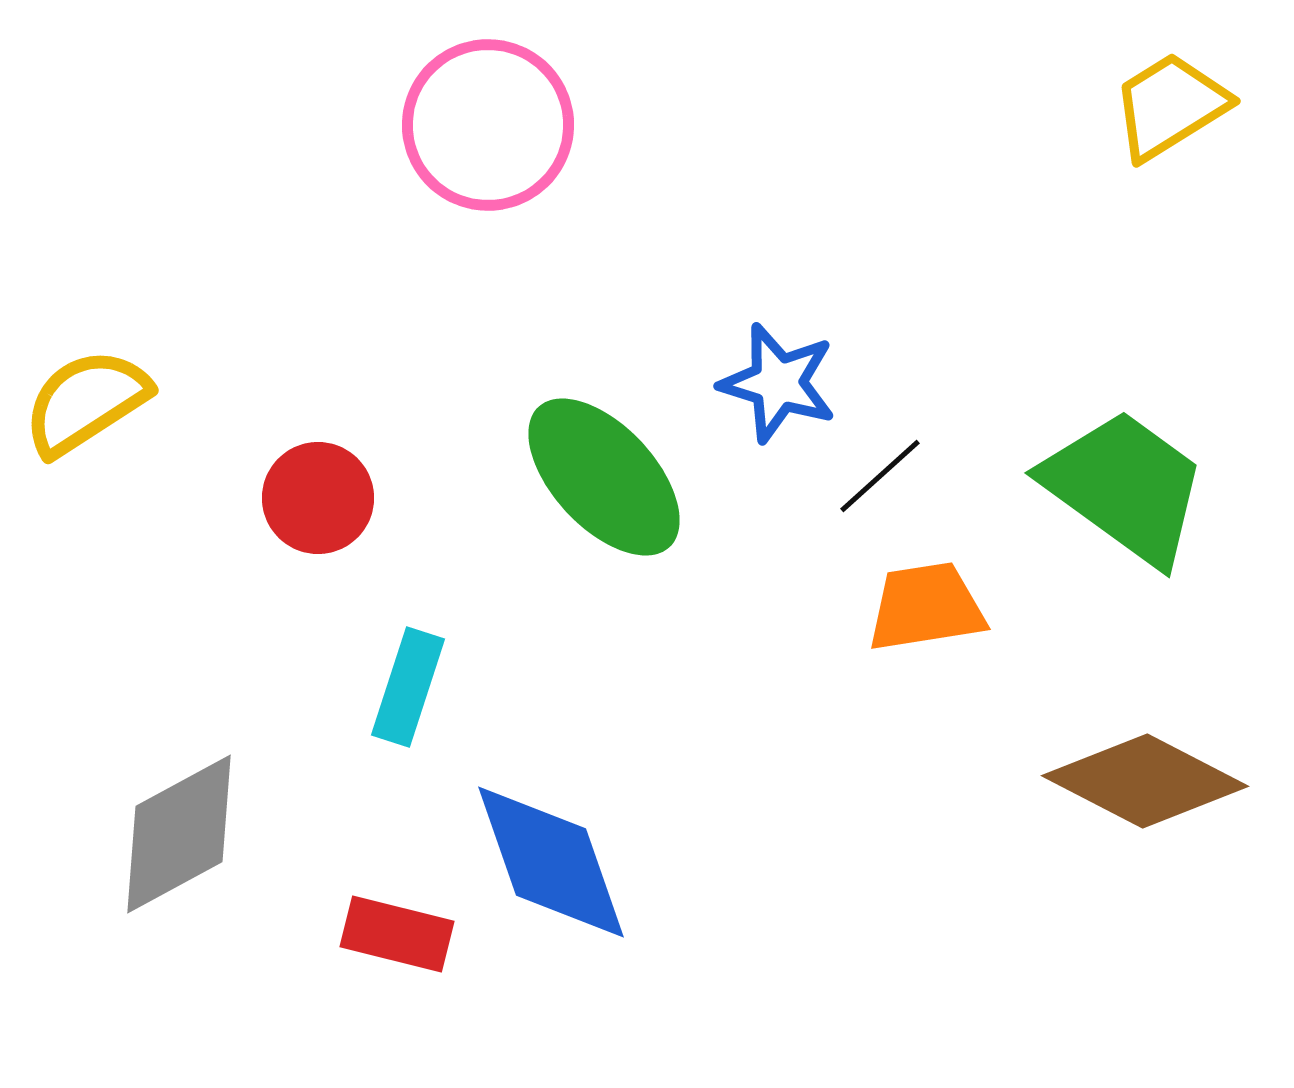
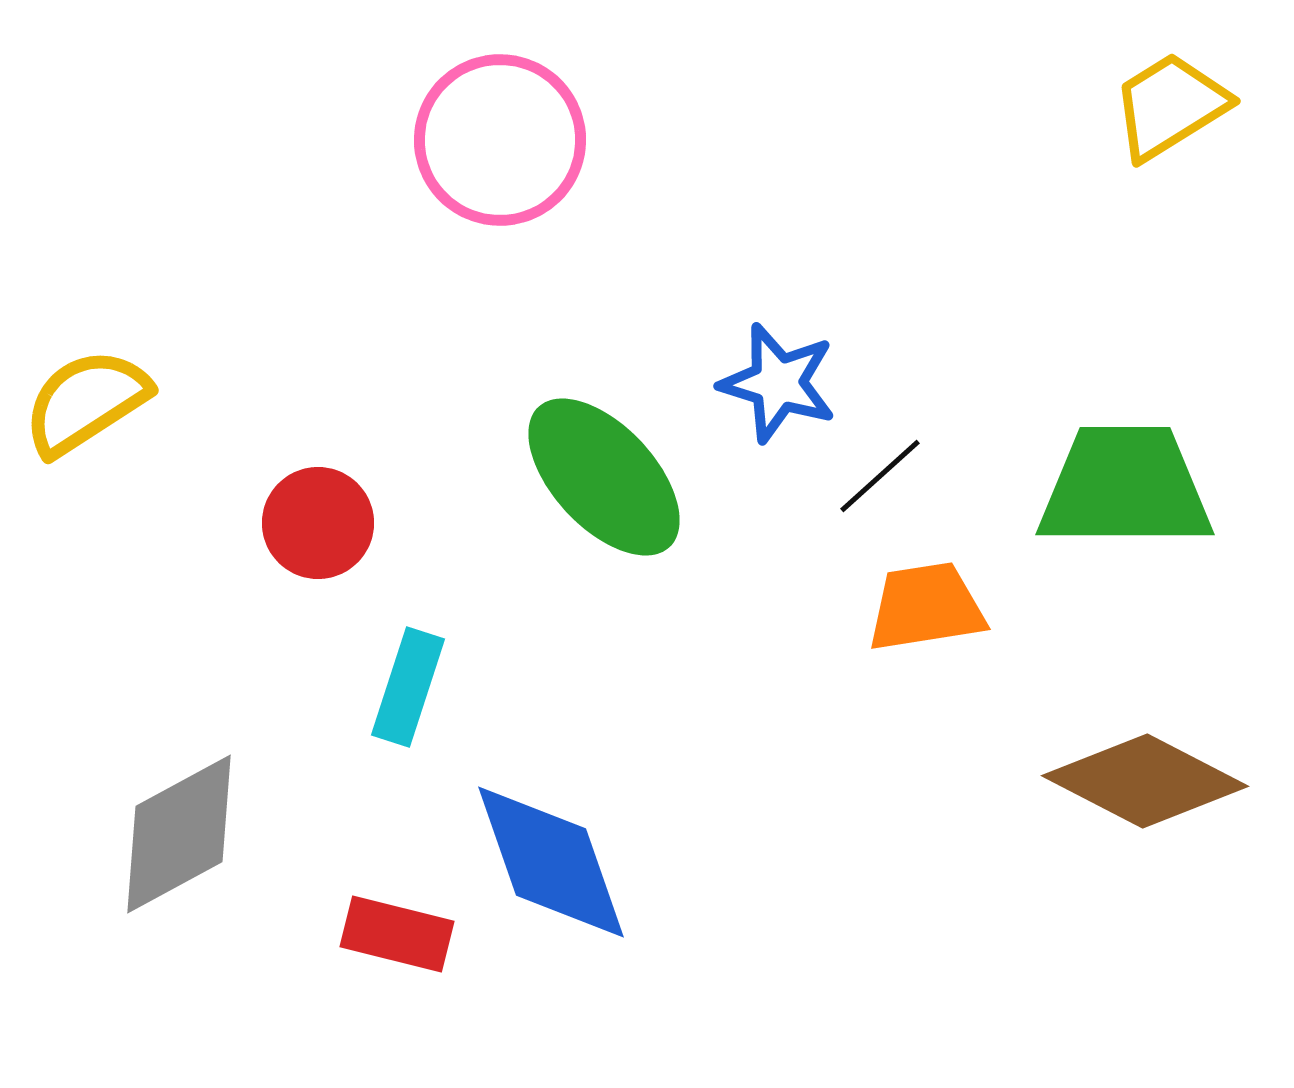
pink circle: moved 12 px right, 15 px down
green trapezoid: rotated 36 degrees counterclockwise
red circle: moved 25 px down
